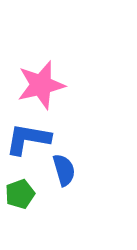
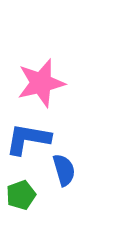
pink star: moved 2 px up
green pentagon: moved 1 px right, 1 px down
